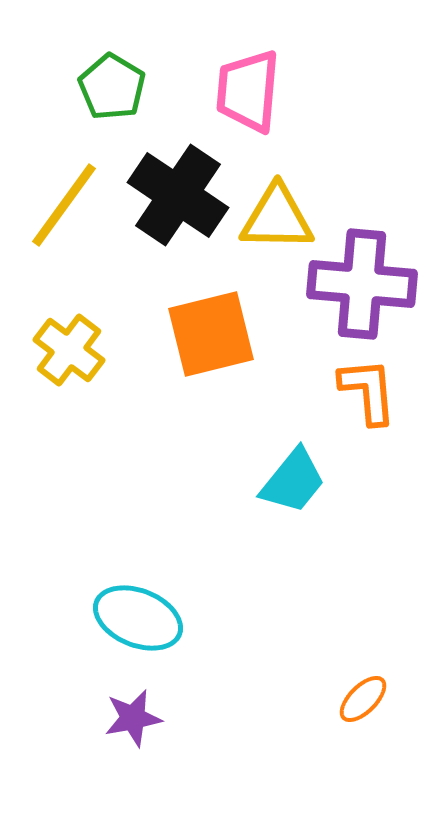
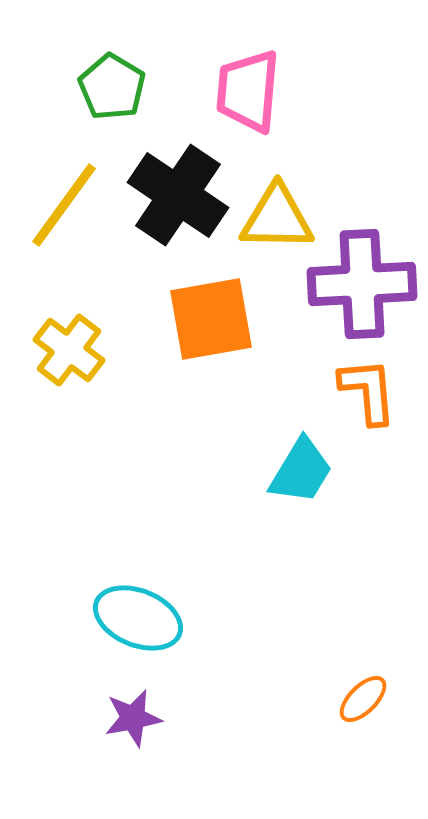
purple cross: rotated 8 degrees counterclockwise
orange square: moved 15 px up; rotated 4 degrees clockwise
cyan trapezoid: moved 8 px right, 10 px up; rotated 8 degrees counterclockwise
